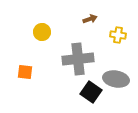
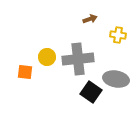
yellow circle: moved 5 px right, 25 px down
